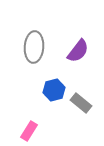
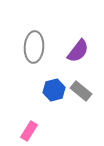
gray rectangle: moved 12 px up
